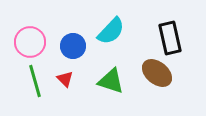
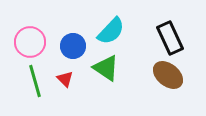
black rectangle: rotated 12 degrees counterclockwise
brown ellipse: moved 11 px right, 2 px down
green triangle: moved 5 px left, 13 px up; rotated 16 degrees clockwise
